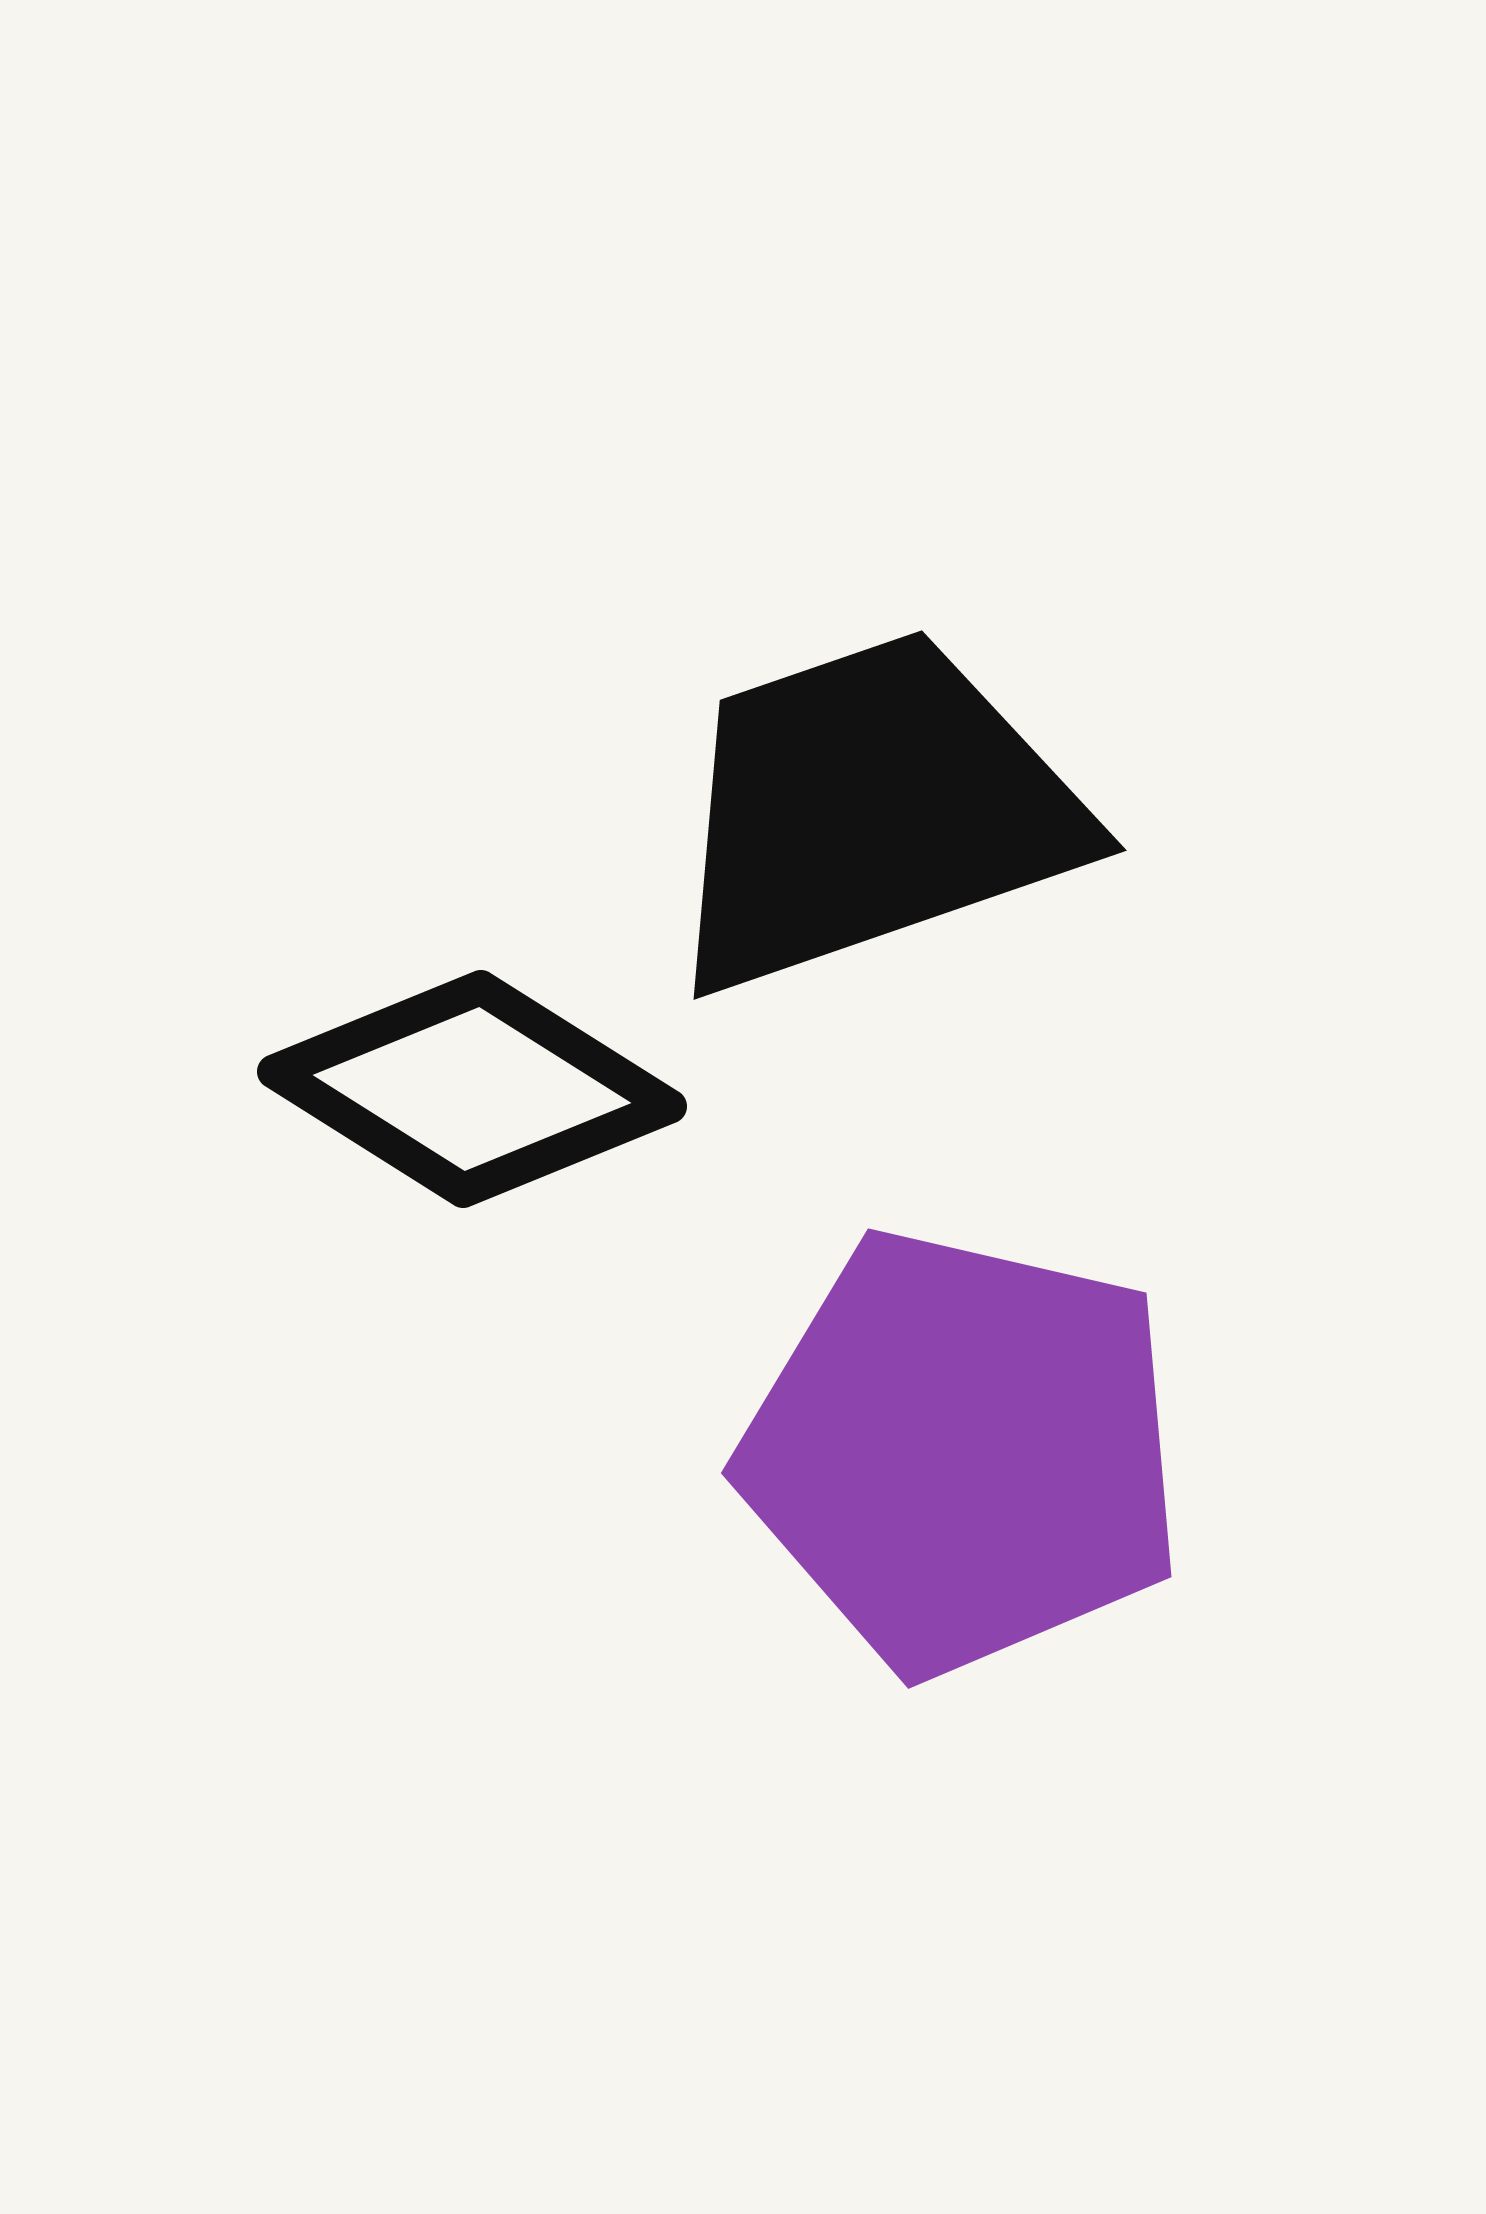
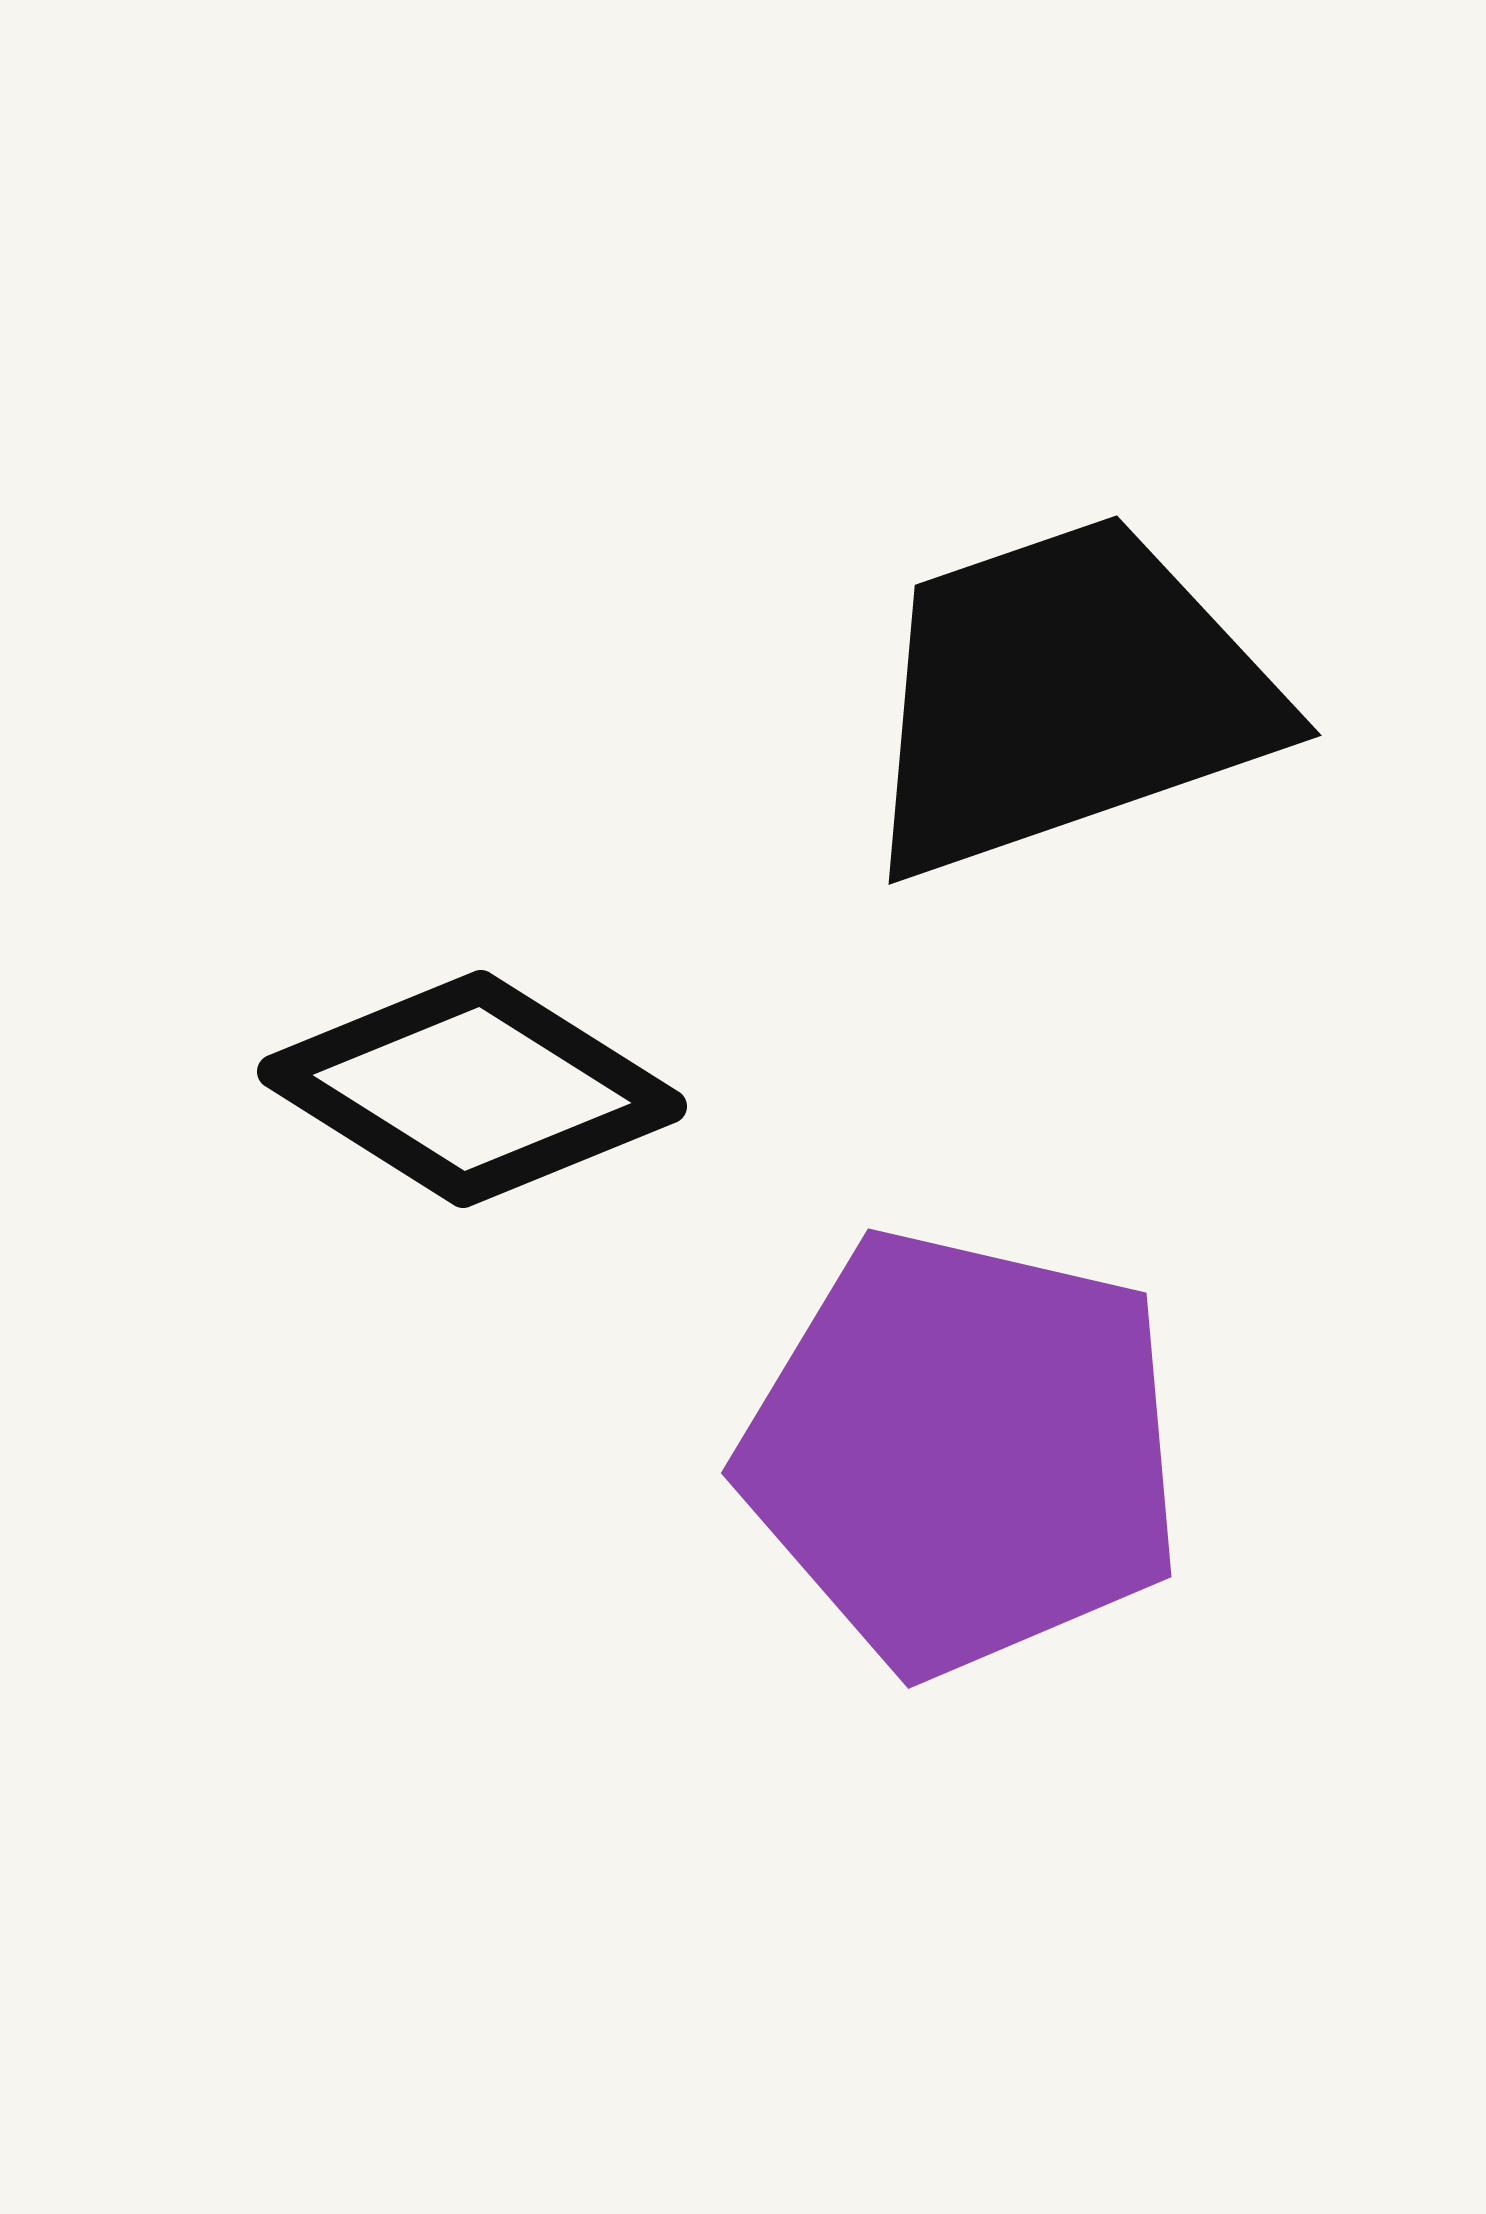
black trapezoid: moved 195 px right, 115 px up
